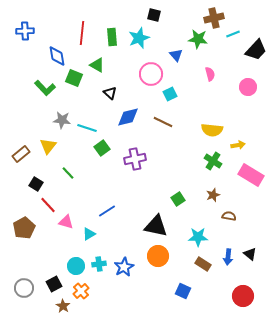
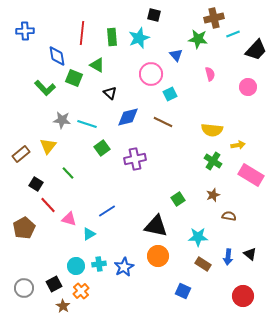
cyan line at (87, 128): moved 4 px up
pink triangle at (66, 222): moved 3 px right, 3 px up
